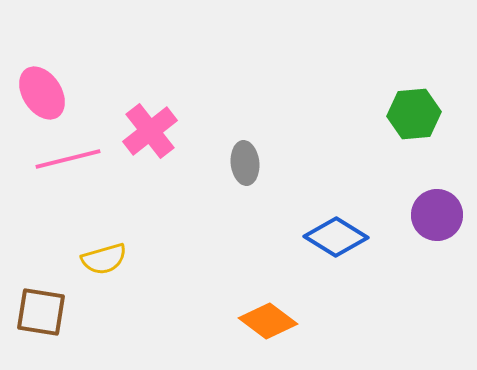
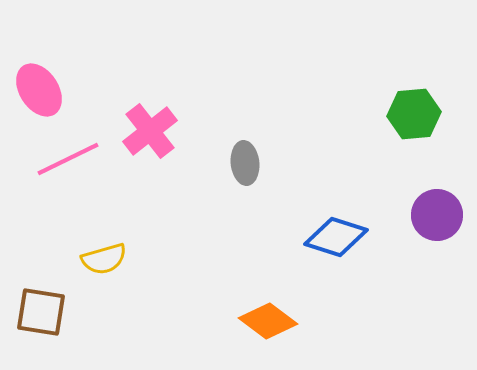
pink ellipse: moved 3 px left, 3 px up
pink line: rotated 12 degrees counterclockwise
blue diamond: rotated 14 degrees counterclockwise
